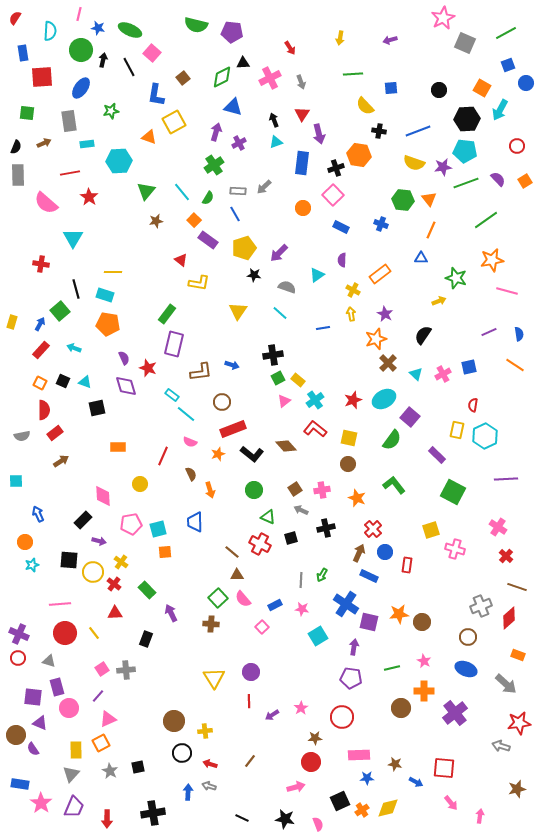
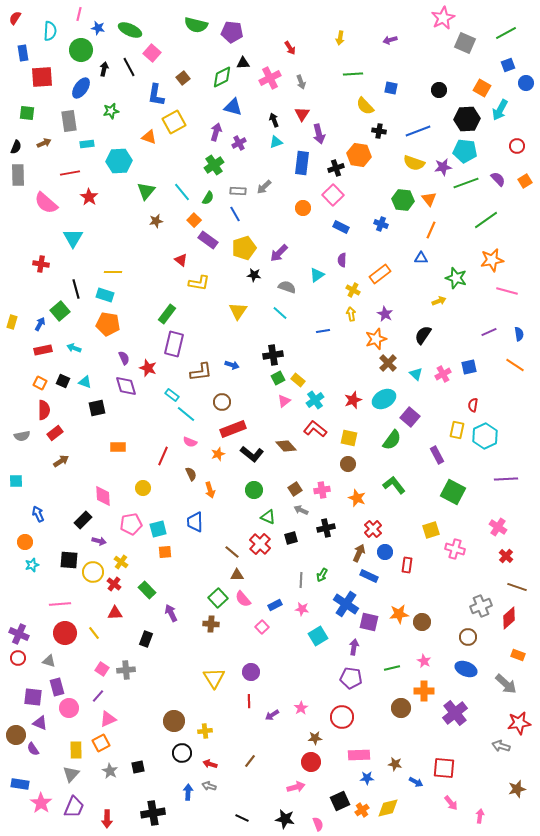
black arrow at (103, 60): moved 1 px right, 9 px down
blue square at (391, 88): rotated 16 degrees clockwise
blue line at (323, 328): moved 3 px down
red rectangle at (41, 350): moved 2 px right; rotated 36 degrees clockwise
purple rectangle at (437, 455): rotated 18 degrees clockwise
yellow circle at (140, 484): moved 3 px right, 4 px down
red cross at (260, 544): rotated 15 degrees clockwise
pink square at (102, 669): rotated 24 degrees counterclockwise
